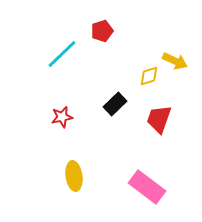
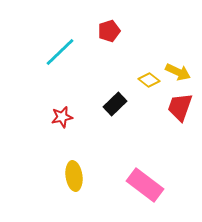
red pentagon: moved 7 px right
cyan line: moved 2 px left, 2 px up
yellow arrow: moved 3 px right, 11 px down
yellow diamond: moved 4 px down; rotated 55 degrees clockwise
red trapezoid: moved 21 px right, 12 px up
pink rectangle: moved 2 px left, 2 px up
